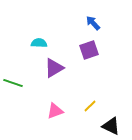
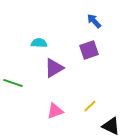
blue arrow: moved 1 px right, 2 px up
